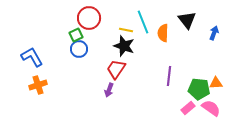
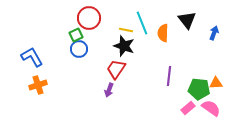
cyan line: moved 1 px left, 1 px down
